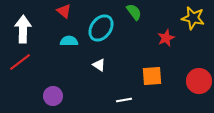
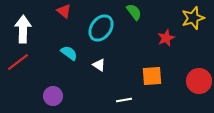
yellow star: rotated 30 degrees counterclockwise
cyan semicircle: moved 12 px down; rotated 36 degrees clockwise
red line: moved 2 px left
